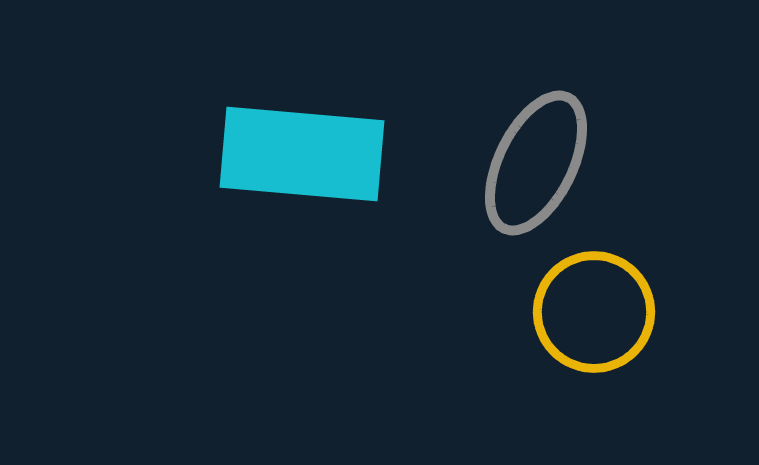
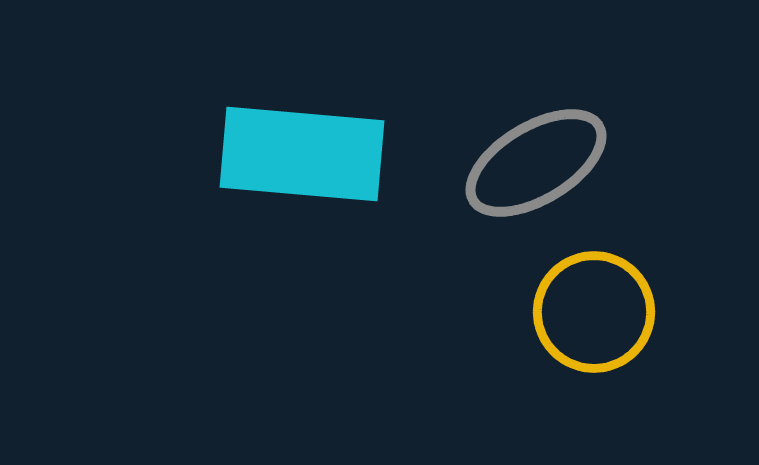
gray ellipse: rotated 33 degrees clockwise
